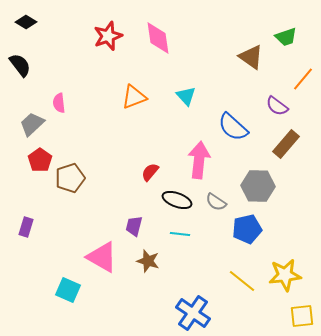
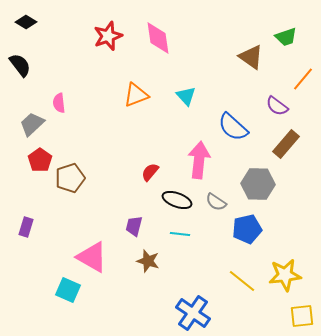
orange triangle: moved 2 px right, 2 px up
gray hexagon: moved 2 px up
pink triangle: moved 10 px left
